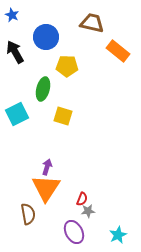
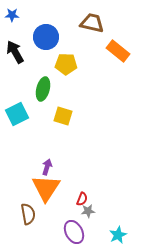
blue star: rotated 24 degrees counterclockwise
yellow pentagon: moved 1 px left, 2 px up
